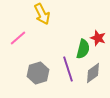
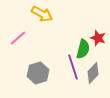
yellow arrow: rotated 35 degrees counterclockwise
purple line: moved 5 px right, 2 px up
gray diamond: rotated 10 degrees counterclockwise
